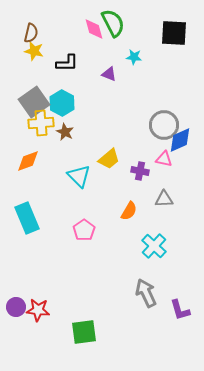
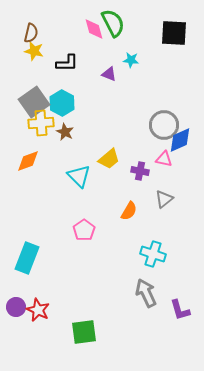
cyan star: moved 3 px left, 3 px down
gray triangle: rotated 36 degrees counterclockwise
cyan rectangle: moved 40 px down; rotated 44 degrees clockwise
cyan cross: moved 1 px left, 8 px down; rotated 25 degrees counterclockwise
red star: rotated 20 degrees clockwise
